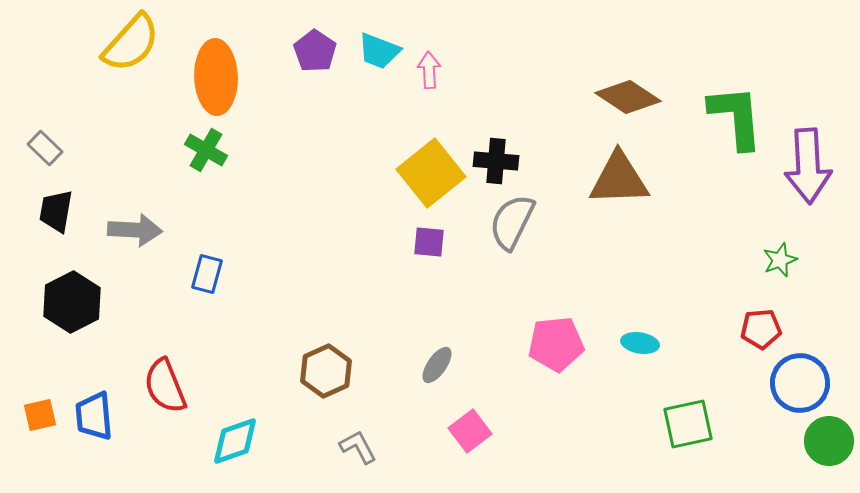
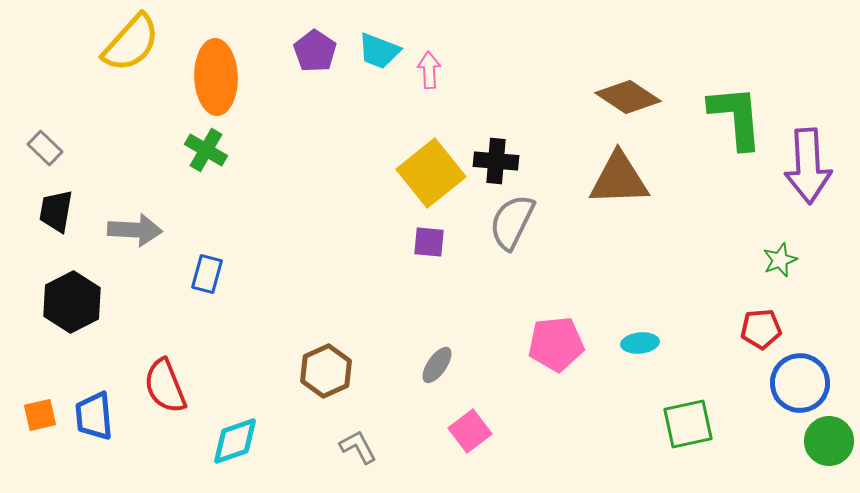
cyan ellipse: rotated 15 degrees counterclockwise
